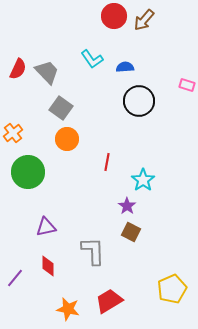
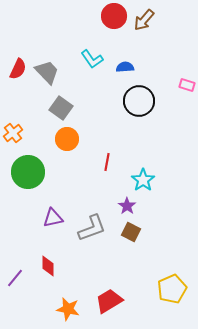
purple triangle: moved 7 px right, 9 px up
gray L-shape: moved 1 px left, 23 px up; rotated 72 degrees clockwise
